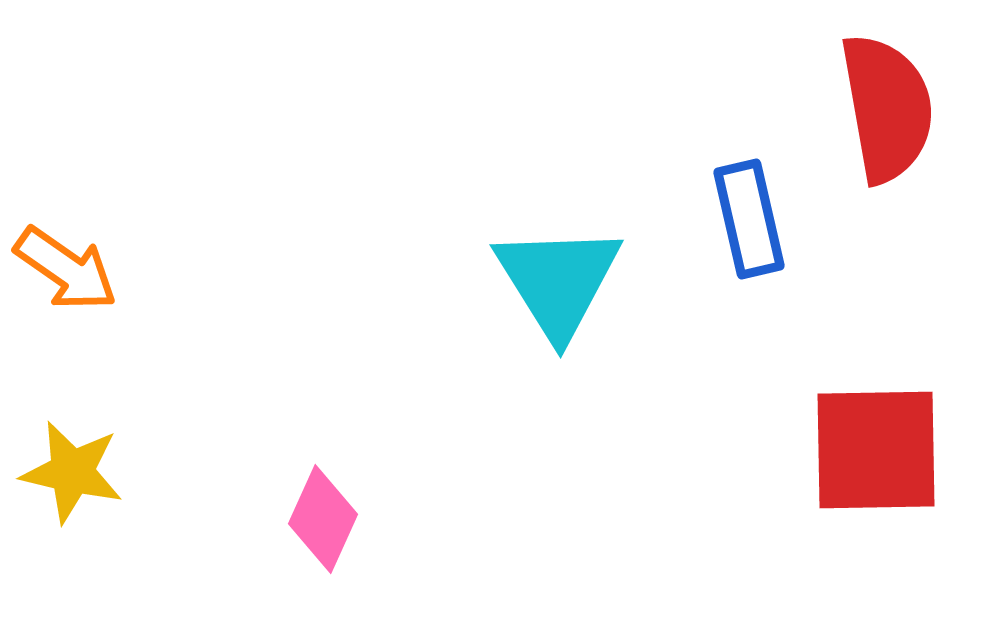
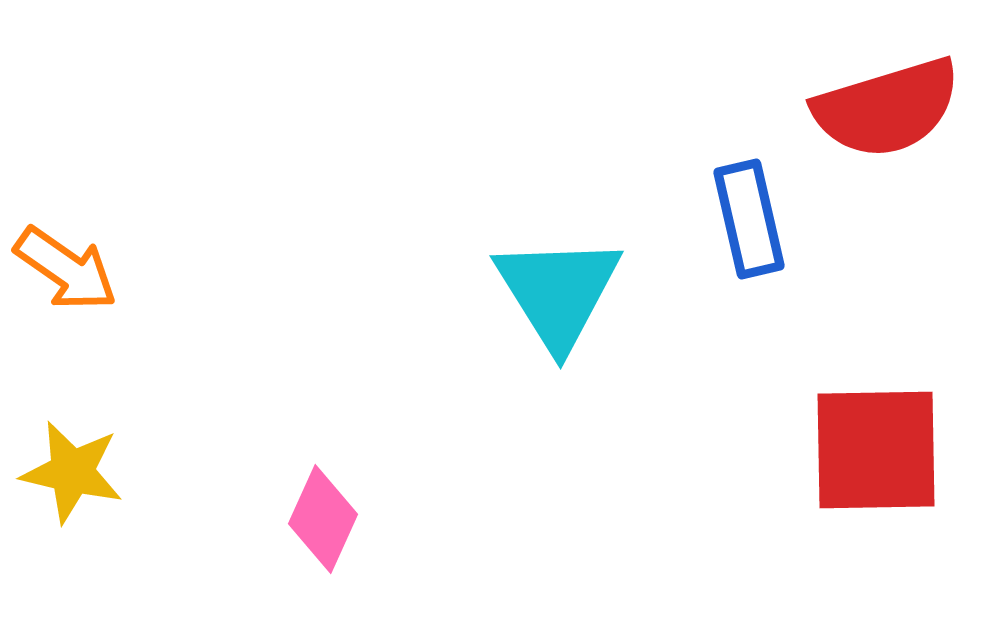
red semicircle: rotated 83 degrees clockwise
cyan triangle: moved 11 px down
